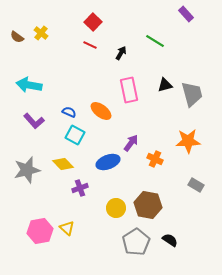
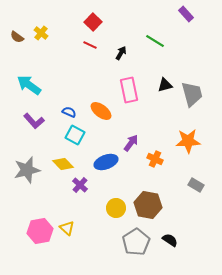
cyan arrow: rotated 25 degrees clockwise
blue ellipse: moved 2 px left
purple cross: moved 3 px up; rotated 28 degrees counterclockwise
